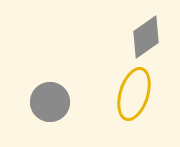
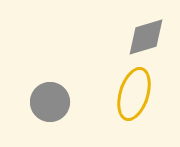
gray diamond: rotated 18 degrees clockwise
